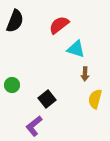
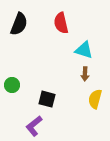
black semicircle: moved 4 px right, 3 px down
red semicircle: moved 2 px right, 2 px up; rotated 65 degrees counterclockwise
cyan triangle: moved 8 px right, 1 px down
black square: rotated 36 degrees counterclockwise
